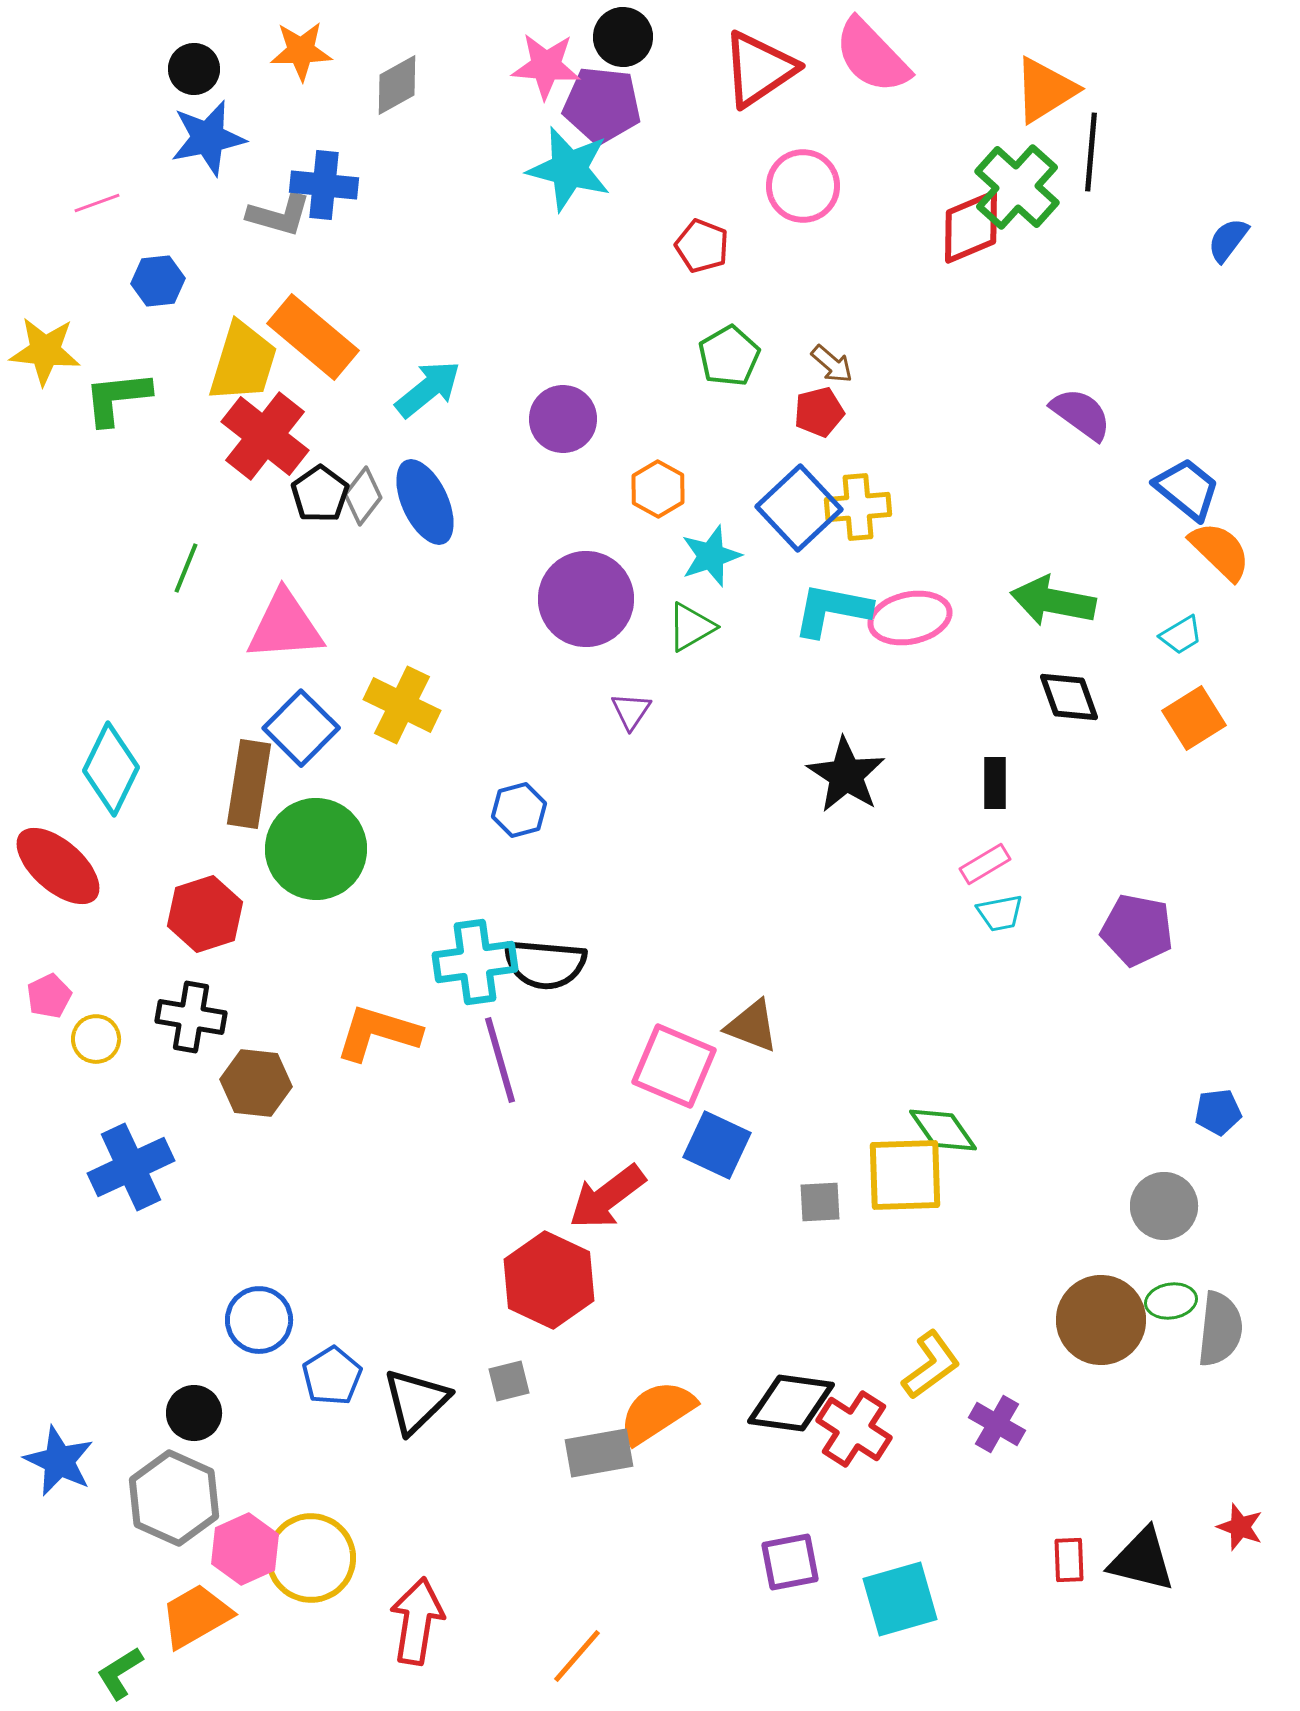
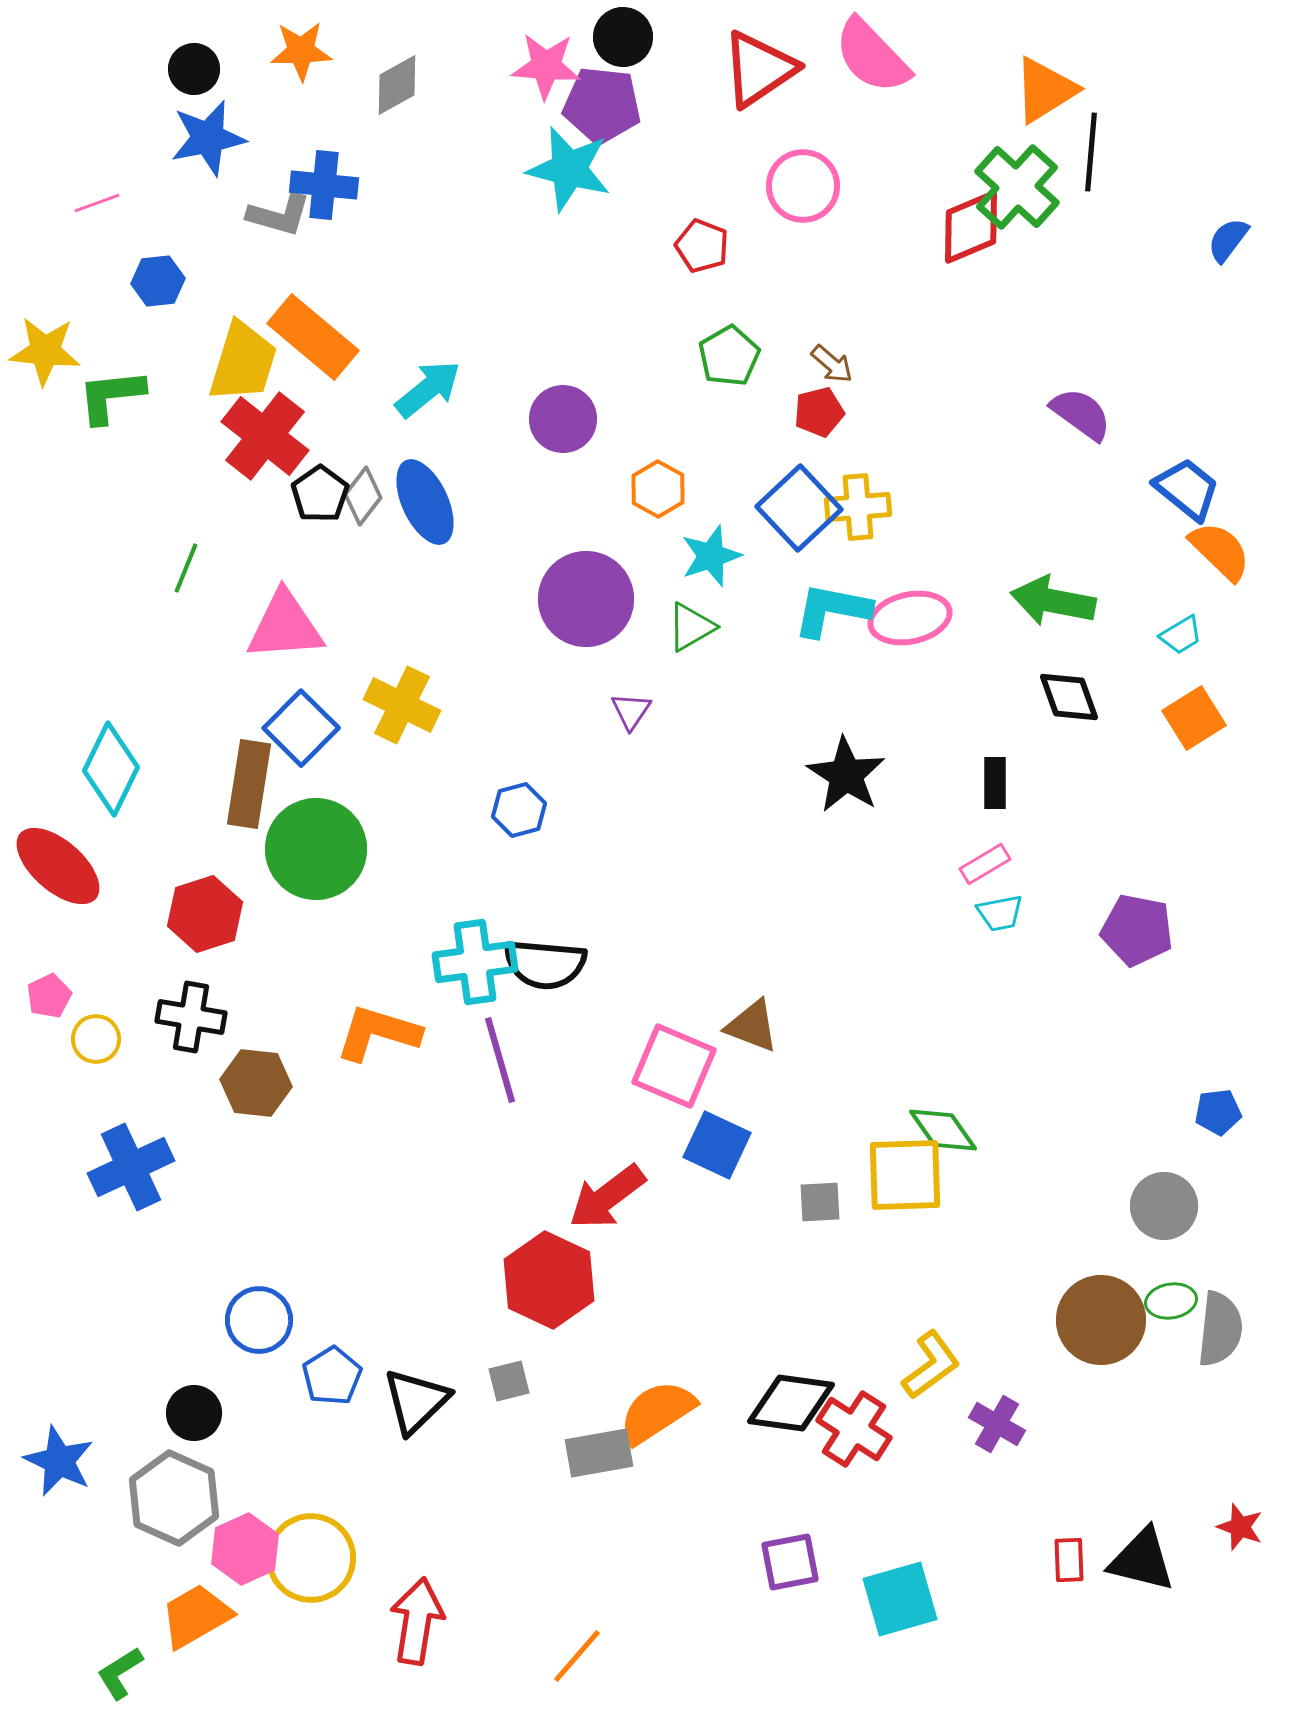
green L-shape at (117, 398): moved 6 px left, 2 px up
